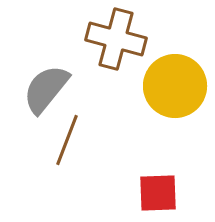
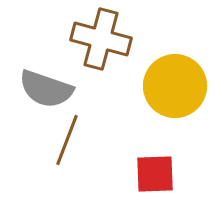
brown cross: moved 15 px left
gray semicircle: rotated 110 degrees counterclockwise
red square: moved 3 px left, 19 px up
